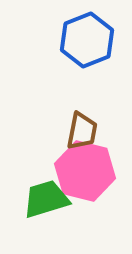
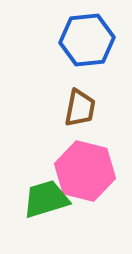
blue hexagon: rotated 16 degrees clockwise
brown trapezoid: moved 2 px left, 23 px up
